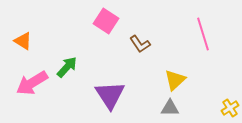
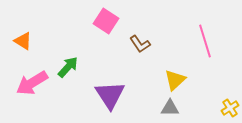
pink line: moved 2 px right, 7 px down
green arrow: moved 1 px right
